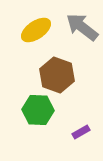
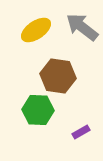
brown hexagon: moved 1 px right, 1 px down; rotated 12 degrees counterclockwise
